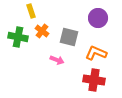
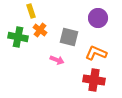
orange cross: moved 2 px left, 1 px up
